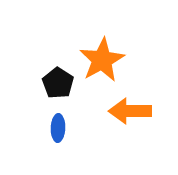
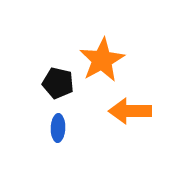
black pentagon: rotated 20 degrees counterclockwise
